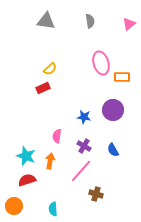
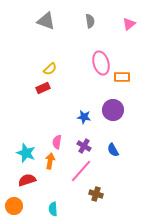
gray triangle: rotated 12 degrees clockwise
pink semicircle: moved 6 px down
cyan star: moved 3 px up
